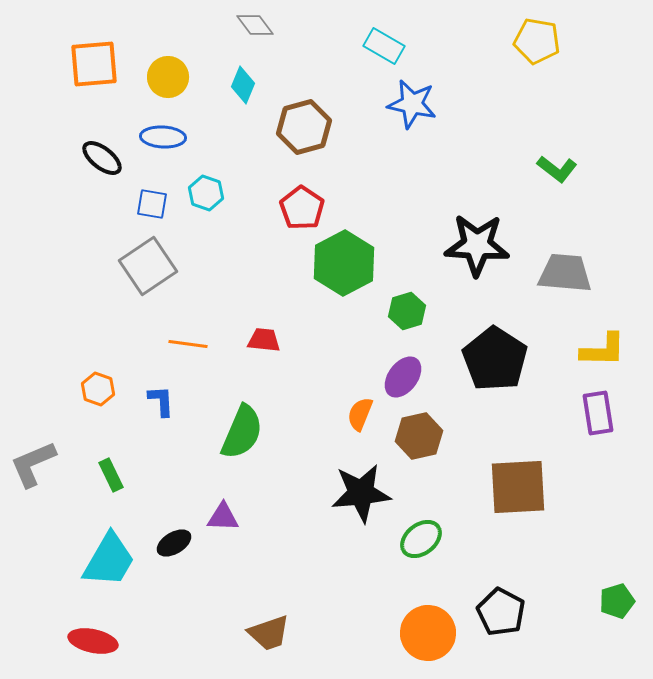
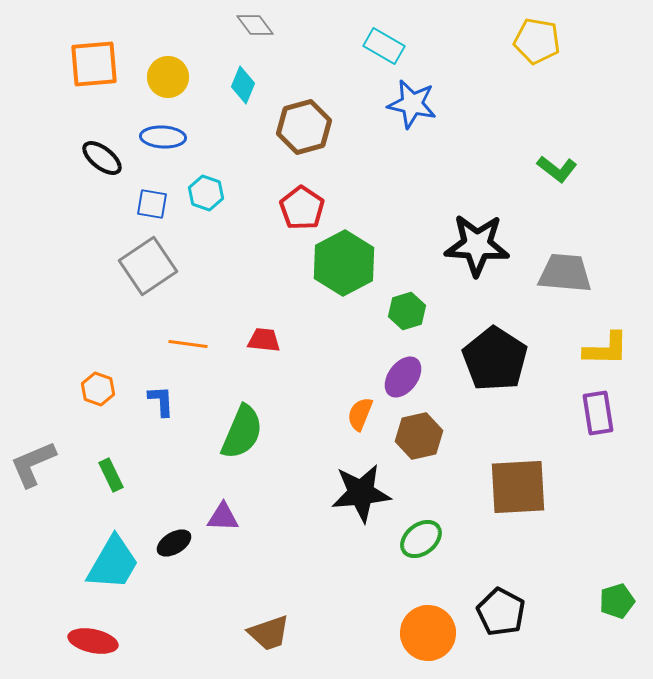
yellow L-shape at (603, 350): moved 3 px right, 1 px up
cyan trapezoid at (109, 560): moved 4 px right, 3 px down
